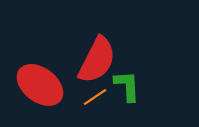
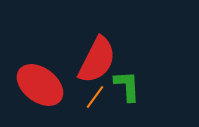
orange line: rotated 20 degrees counterclockwise
